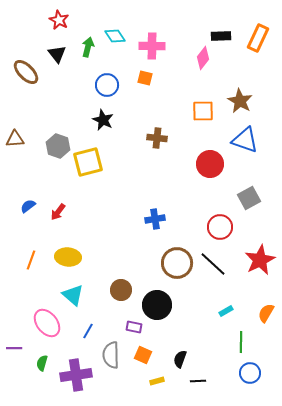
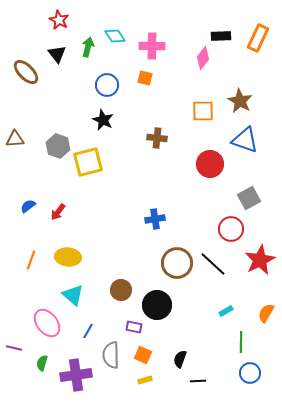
red circle at (220, 227): moved 11 px right, 2 px down
purple line at (14, 348): rotated 14 degrees clockwise
yellow rectangle at (157, 381): moved 12 px left, 1 px up
